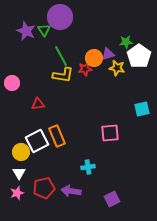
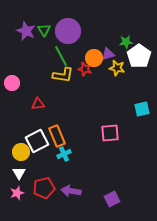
purple circle: moved 8 px right, 14 px down
red star: rotated 24 degrees clockwise
cyan cross: moved 24 px left, 13 px up; rotated 16 degrees counterclockwise
